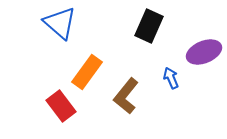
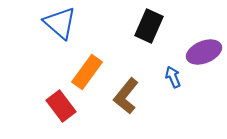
blue arrow: moved 2 px right, 1 px up
